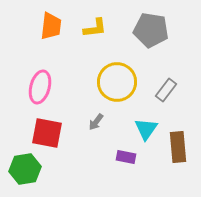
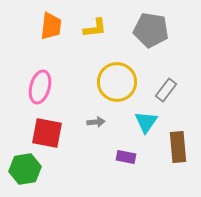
gray arrow: rotated 132 degrees counterclockwise
cyan triangle: moved 7 px up
